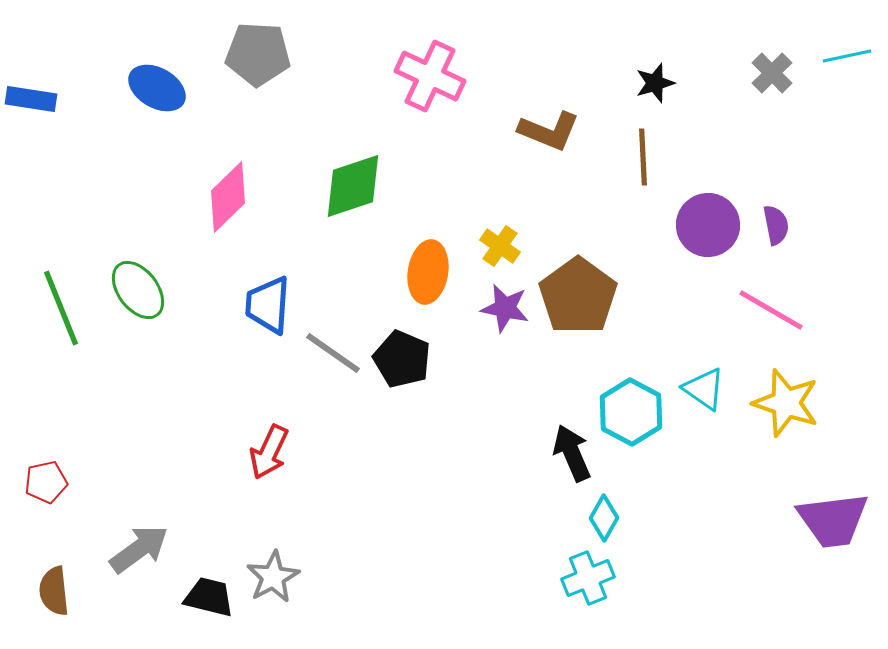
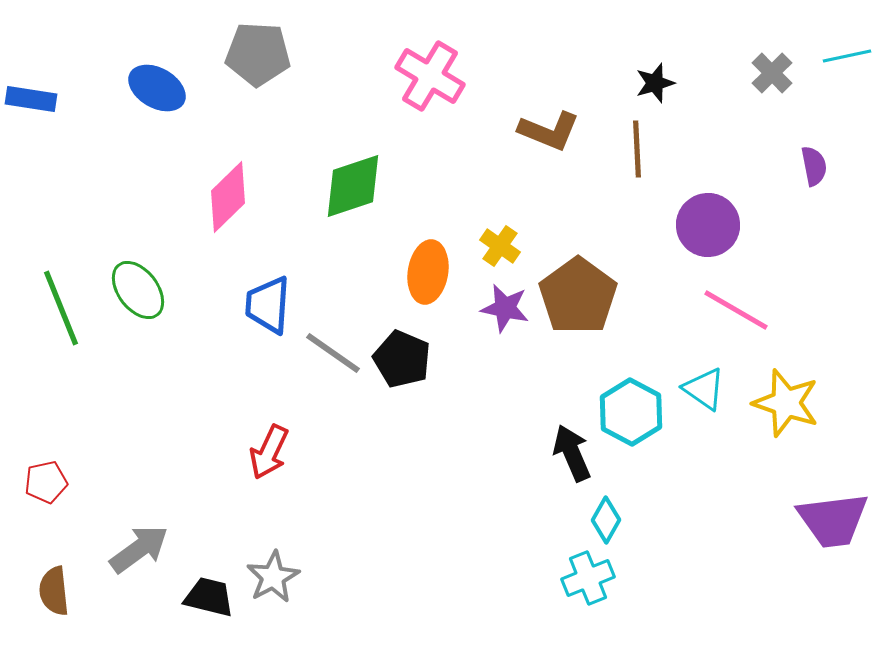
pink cross: rotated 6 degrees clockwise
brown line: moved 6 px left, 8 px up
purple semicircle: moved 38 px right, 59 px up
pink line: moved 35 px left
cyan diamond: moved 2 px right, 2 px down
